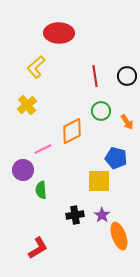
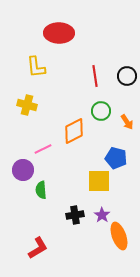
yellow L-shape: rotated 55 degrees counterclockwise
yellow cross: rotated 36 degrees counterclockwise
orange diamond: moved 2 px right
